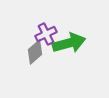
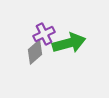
purple cross: moved 2 px left
